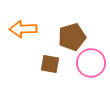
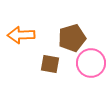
orange arrow: moved 2 px left, 6 px down
brown pentagon: moved 1 px down
